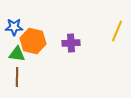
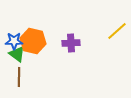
blue star: moved 14 px down
yellow line: rotated 25 degrees clockwise
green triangle: rotated 30 degrees clockwise
brown line: moved 2 px right
